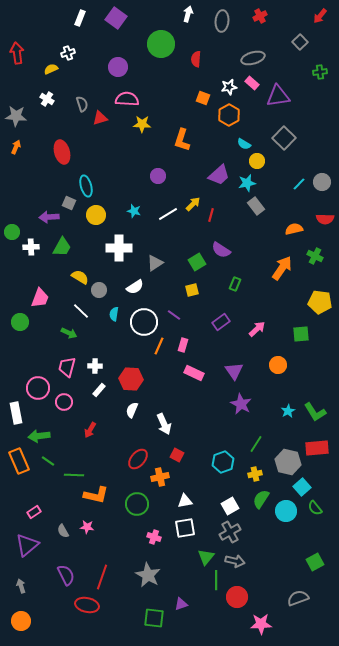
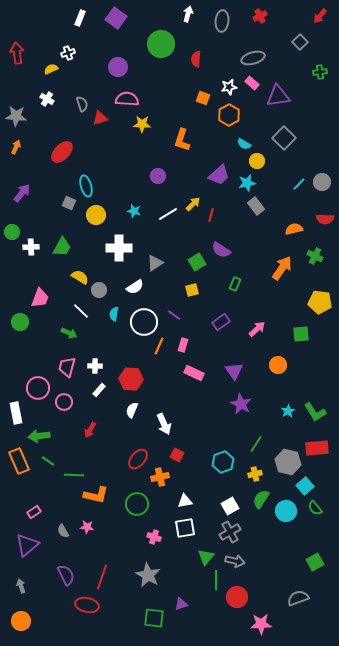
red ellipse at (62, 152): rotated 60 degrees clockwise
purple arrow at (49, 217): moved 27 px left, 24 px up; rotated 132 degrees clockwise
cyan square at (302, 487): moved 3 px right, 1 px up
